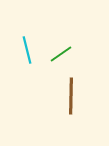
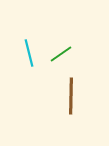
cyan line: moved 2 px right, 3 px down
